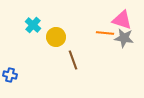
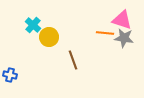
yellow circle: moved 7 px left
